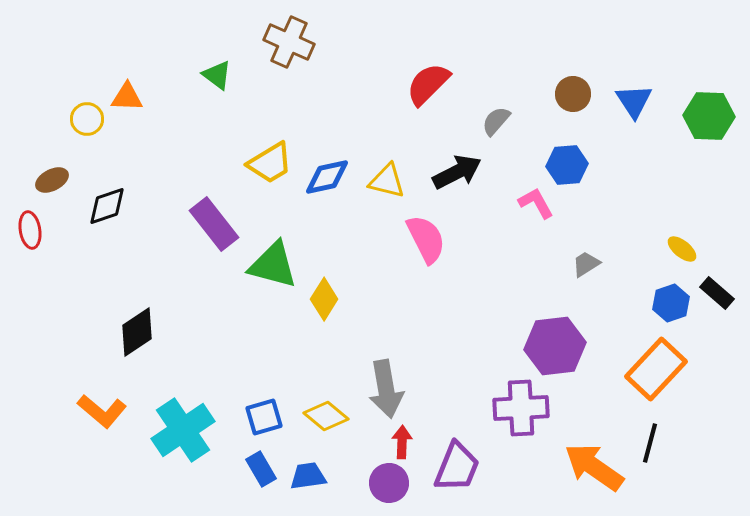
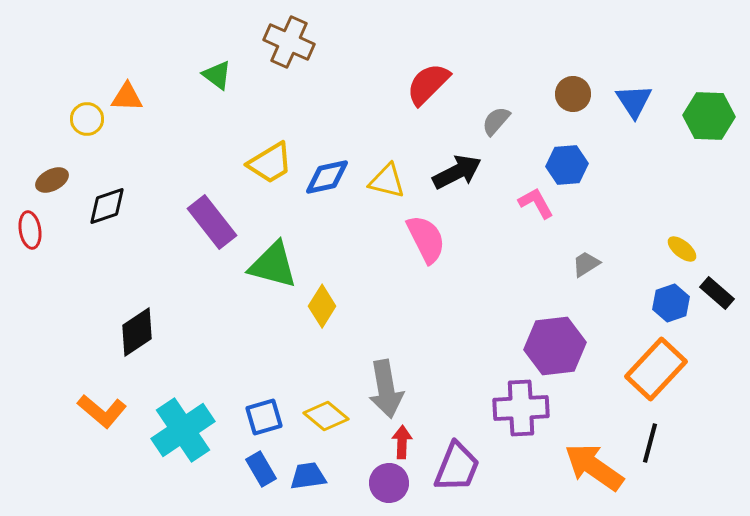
purple rectangle at (214, 224): moved 2 px left, 2 px up
yellow diamond at (324, 299): moved 2 px left, 7 px down
